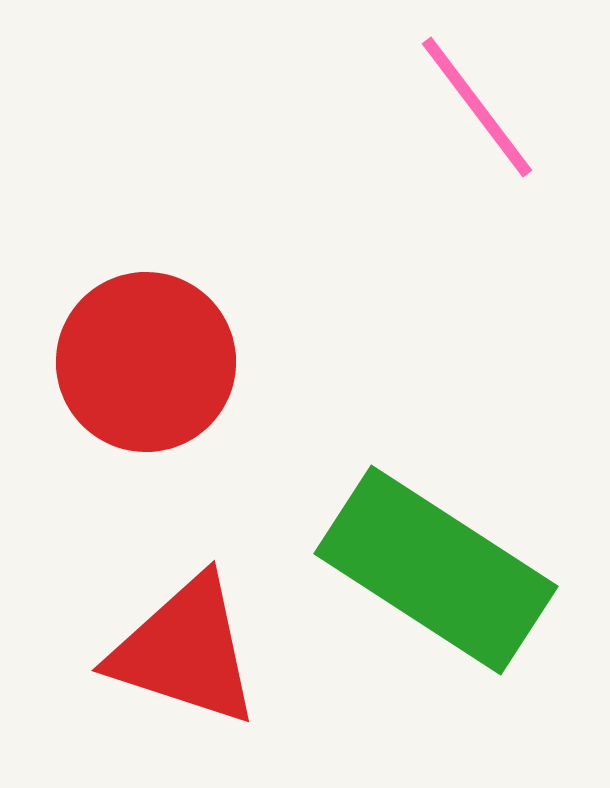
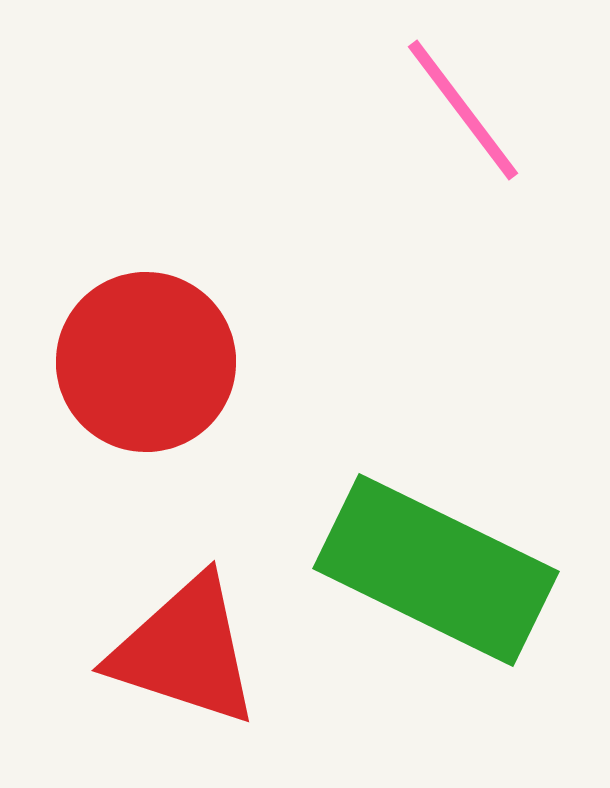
pink line: moved 14 px left, 3 px down
green rectangle: rotated 7 degrees counterclockwise
